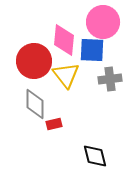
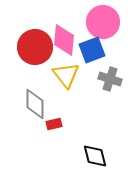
blue square: rotated 24 degrees counterclockwise
red circle: moved 1 px right, 14 px up
gray cross: rotated 25 degrees clockwise
